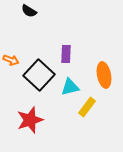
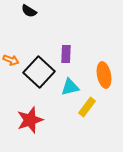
black square: moved 3 px up
